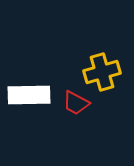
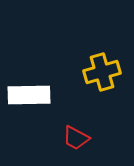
red trapezoid: moved 35 px down
